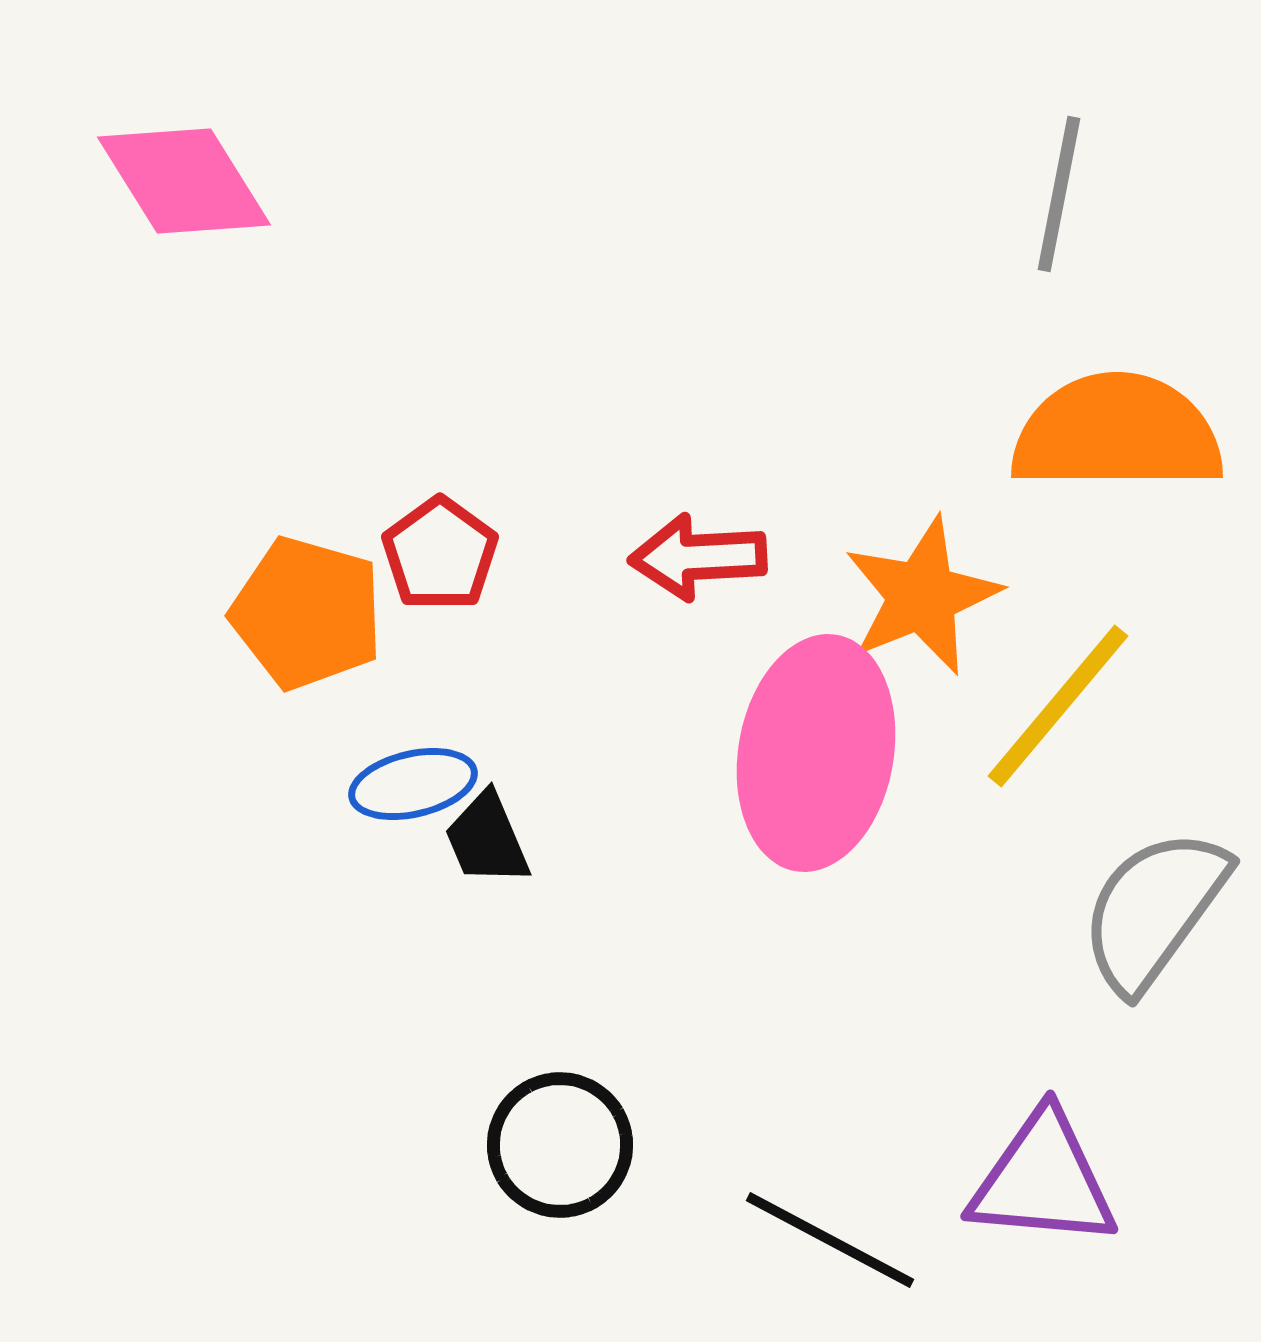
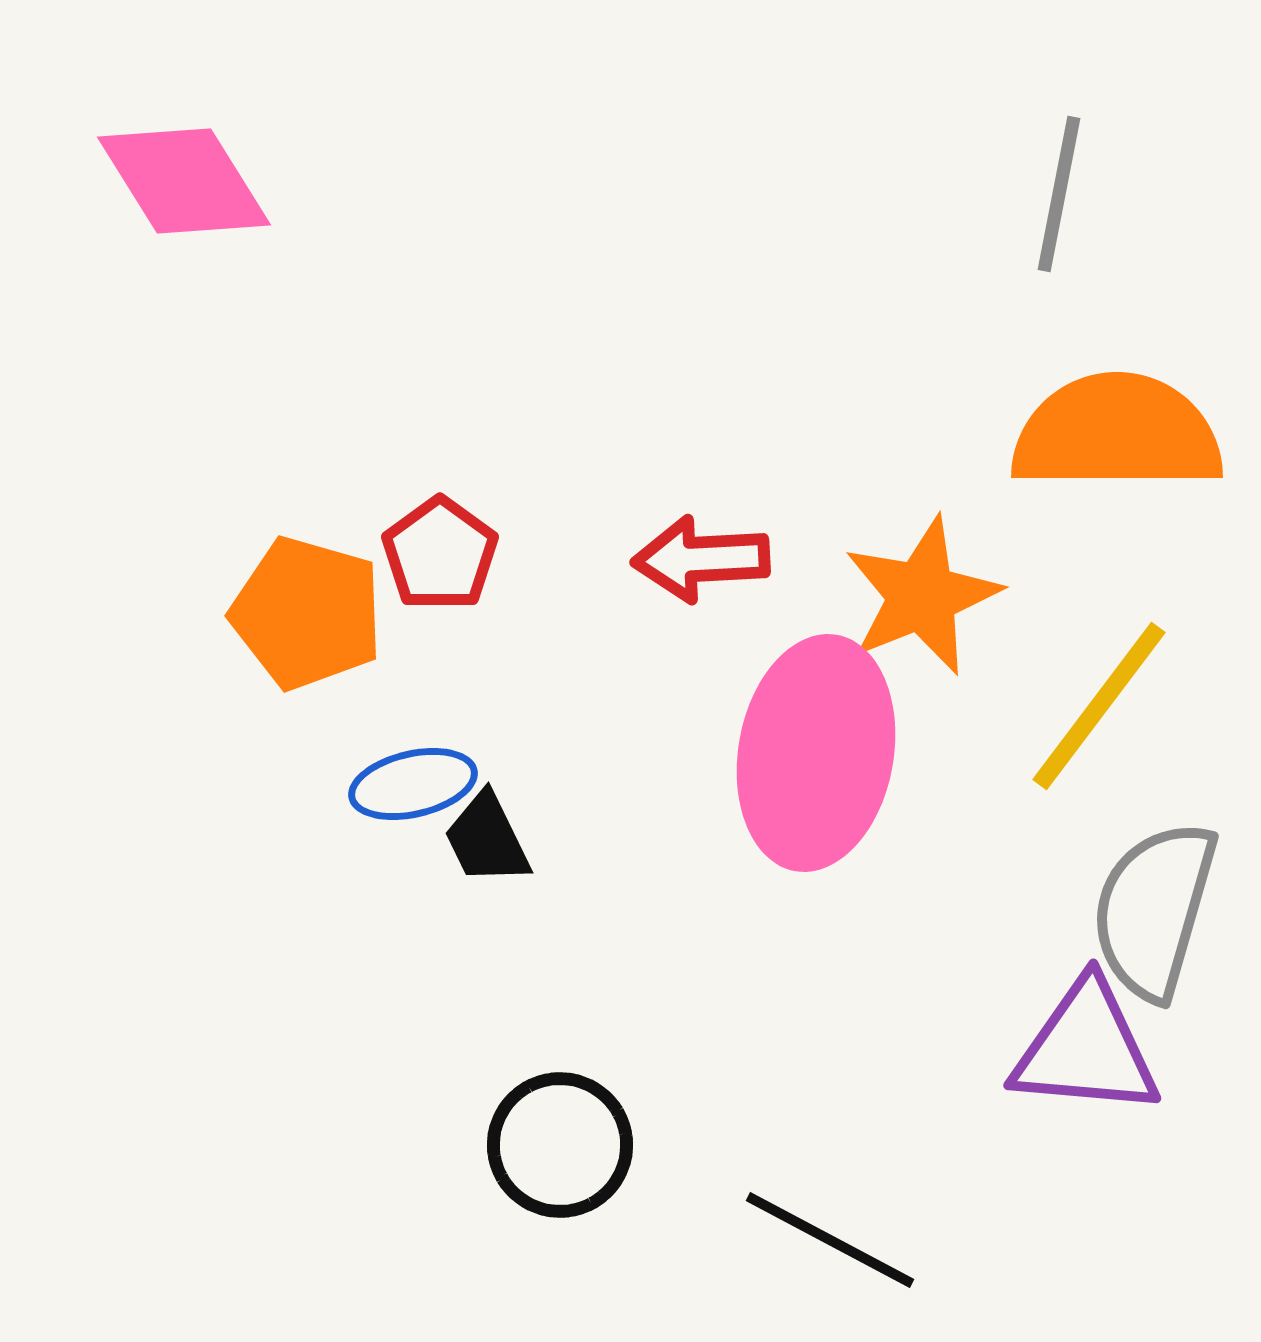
red arrow: moved 3 px right, 2 px down
yellow line: moved 41 px right; rotated 3 degrees counterclockwise
black trapezoid: rotated 3 degrees counterclockwise
gray semicircle: rotated 20 degrees counterclockwise
purple triangle: moved 43 px right, 131 px up
